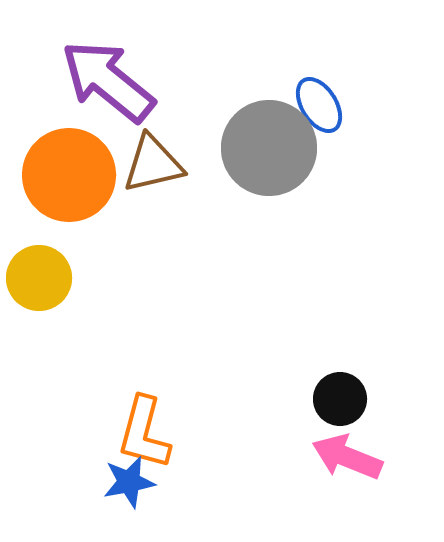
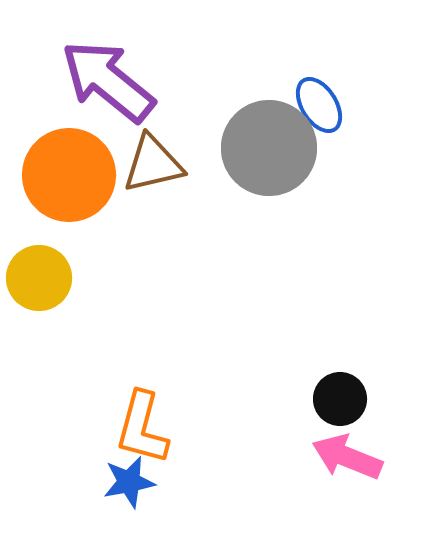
orange L-shape: moved 2 px left, 5 px up
